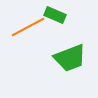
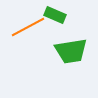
green trapezoid: moved 1 px right, 7 px up; rotated 12 degrees clockwise
